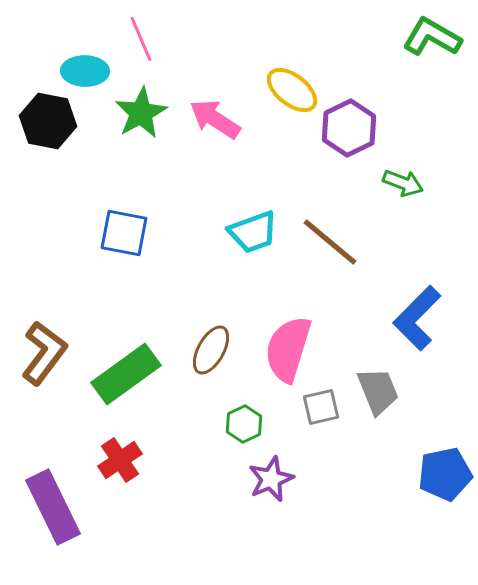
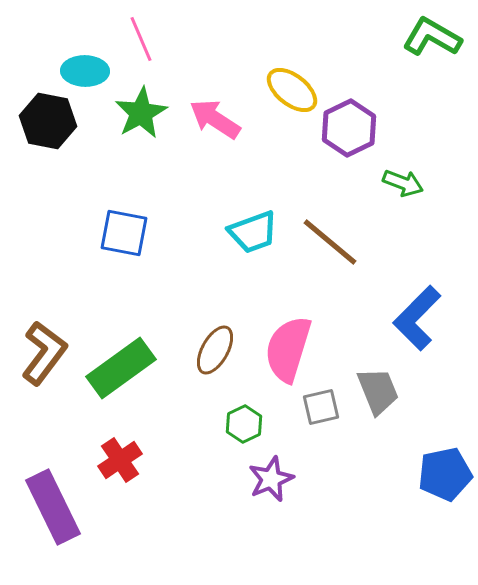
brown ellipse: moved 4 px right
green rectangle: moved 5 px left, 6 px up
